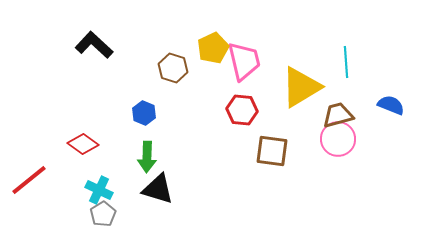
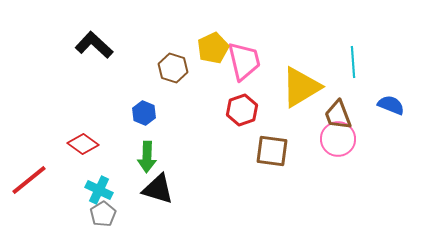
cyan line: moved 7 px right
red hexagon: rotated 24 degrees counterclockwise
brown trapezoid: rotated 96 degrees counterclockwise
